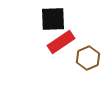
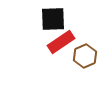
brown hexagon: moved 3 px left, 2 px up
